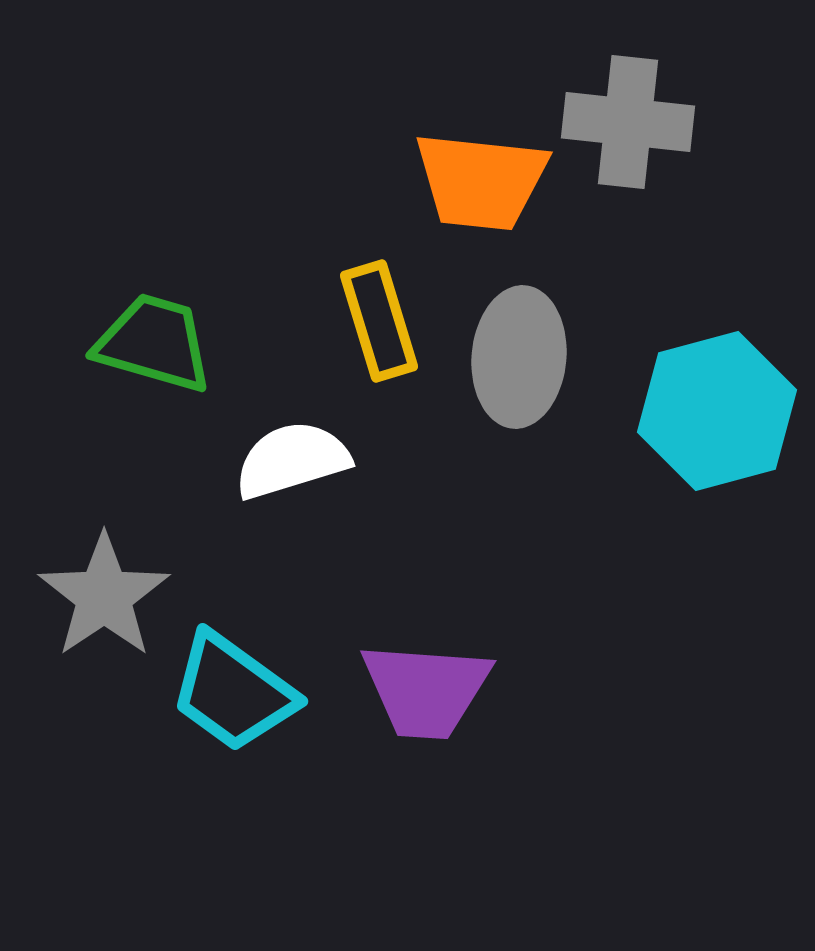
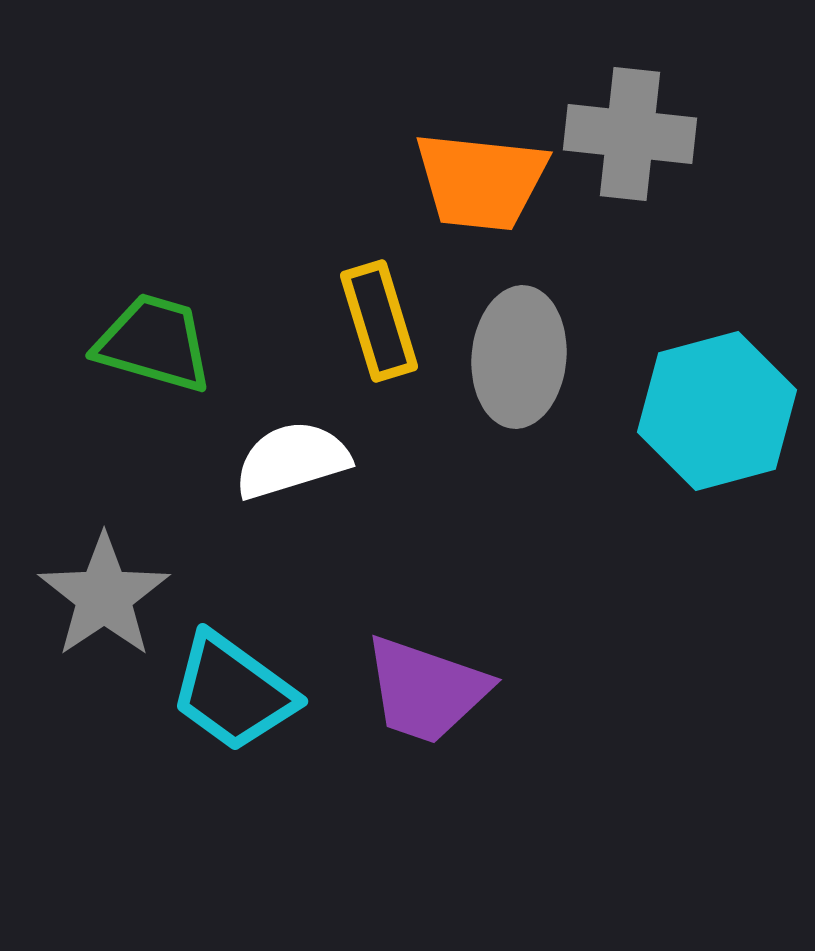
gray cross: moved 2 px right, 12 px down
purple trapezoid: rotated 15 degrees clockwise
